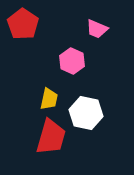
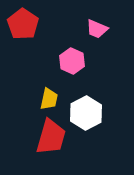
white hexagon: rotated 20 degrees clockwise
